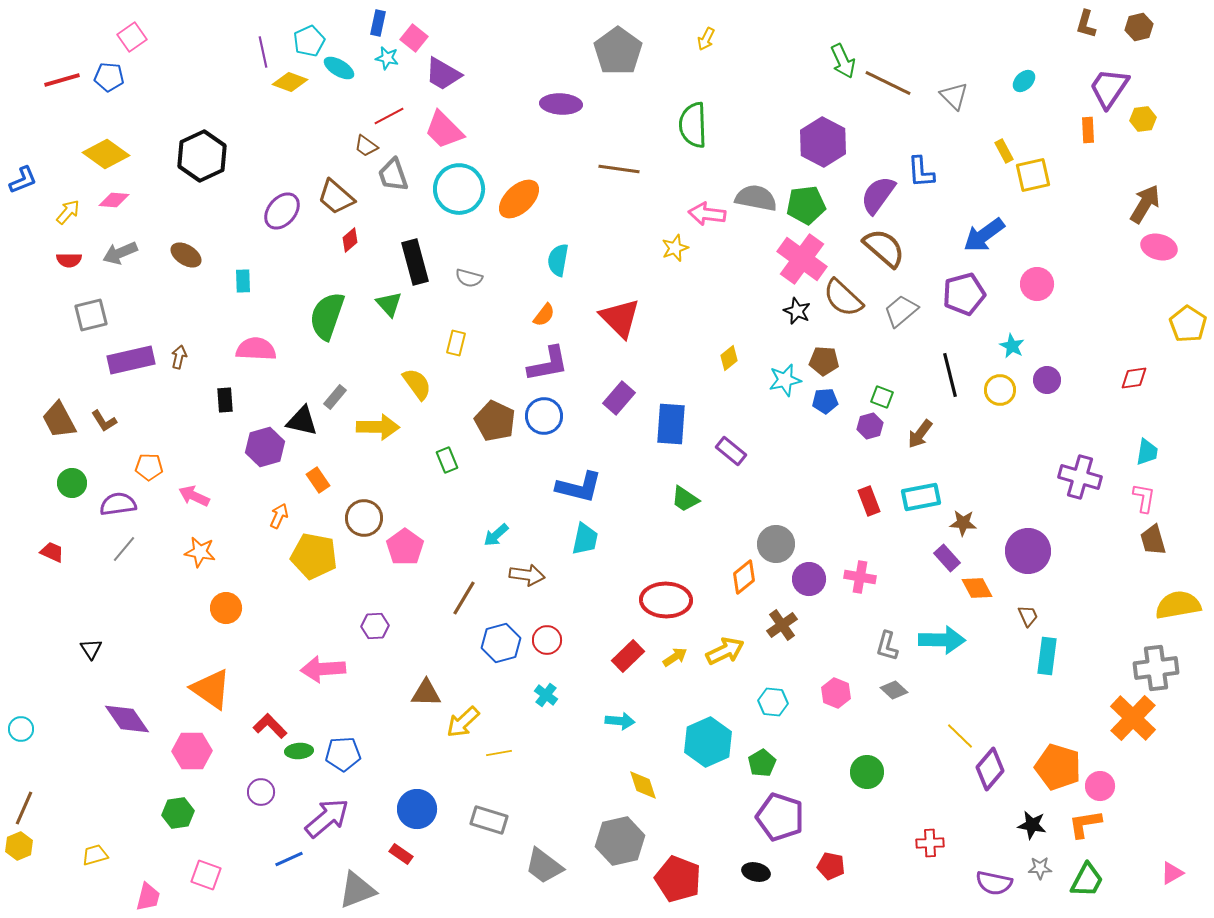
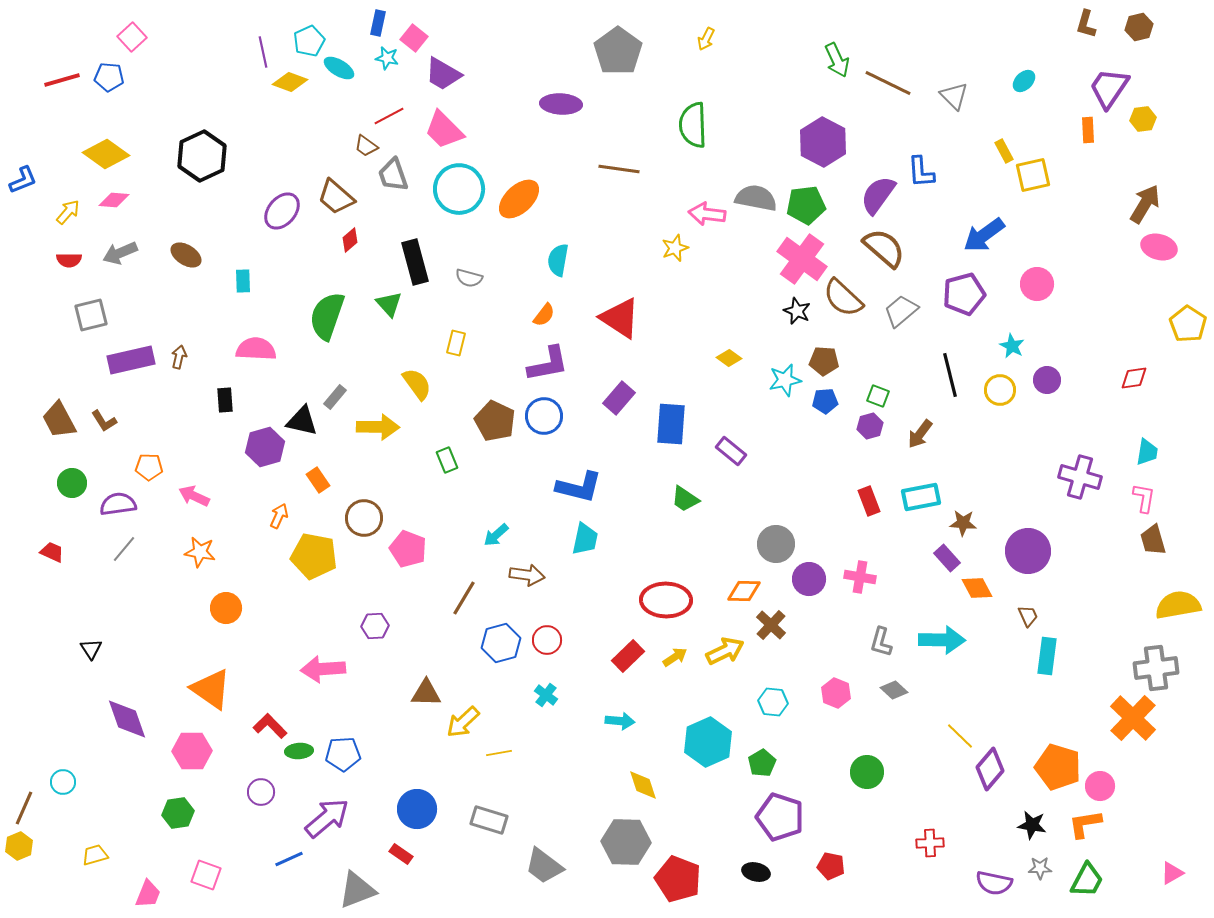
pink square at (132, 37): rotated 8 degrees counterclockwise
green arrow at (843, 61): moved 6 px left, 1 px up
red triangle at (620, 318): rotated 12 degrees counterclockwise
yellow diamond at (729, 358): rotated 75 degrees clockwise
green square at (882, 397): moved 4 px left, 1 px up
pink pentagon at (405, 547): moved 3 px right, 2 px down; rotated 15 degrees counterclockwise
orange diamond at (744, 577): moved 14 px down; rotated 40 degrees clockwise
brown cross at (782, 625): moved 11 px left; rotated 12 degrees counterclockwise
gray L-shape at (887, 646): moved 6 px left, 4 px up
purple diamond at (127, 719): rotated 15 degrees clockwise
cyan circle at (21, 729): moved 42 px right, 53 px down
gray hexagon at (620, 841): moved 6 px right, 1 px down; rotated 15 degrees clockwise
pink trapezoid at (148, 897): moved 3 px up; rotated 8 degrees clockwise
